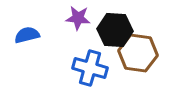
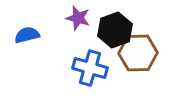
purple star: rotated 10 degrees clockwise
black hexagon: rotated 24 degrees counterclockwise
brown hexagon: rotated 9 degrees counterclockwise
